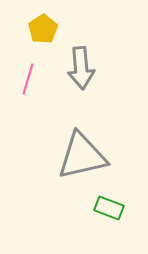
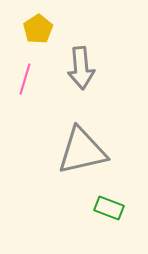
yellow pentagon: moved 5 px left
pink line: moved 3 px left
gray triangle: moved 5 px up
